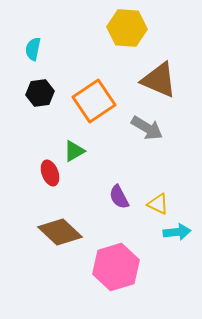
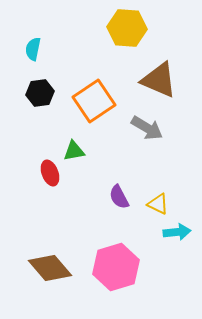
green triangle: rotated 20 degrees clockwise
brown diamond: moved 10 px left, 36 px down; rotated 6 degrees clockwise
